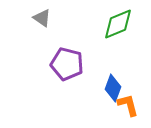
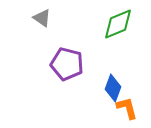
orange L-shape: moved 1 px left, 3 px down
